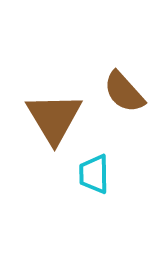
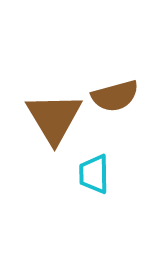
brown semicircle: moved 9 px left, 4 px down; rotated 63 degrees counterclockwise
